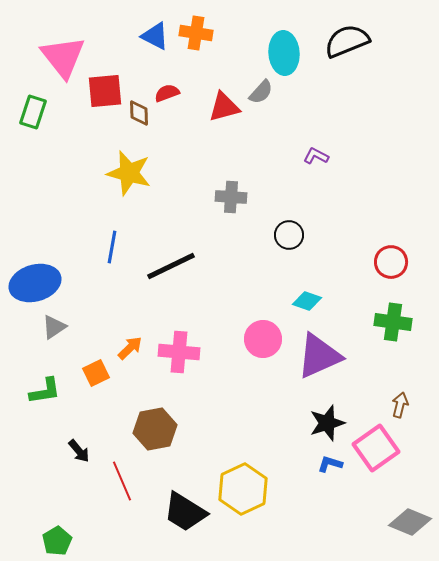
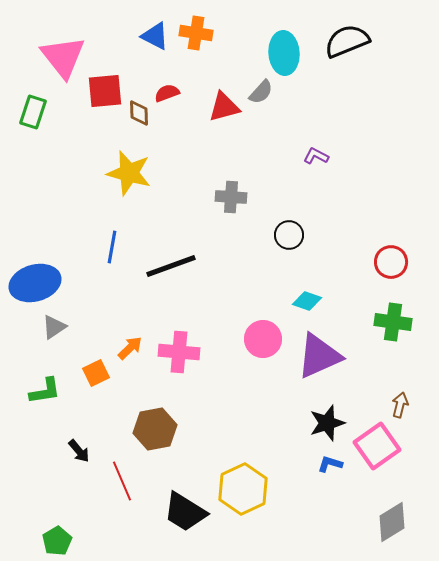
black line: rotated 6 degrees clockwise
pink square: moved 1 px right, 2 px up
gray diamond: moved 18 px left; rotated 54 degrees counterclockwise
